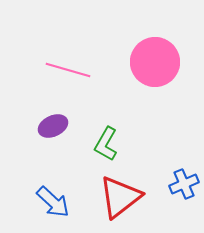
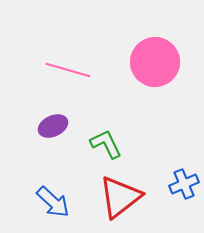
green L-shape: rotated 124 degrees clockwise
